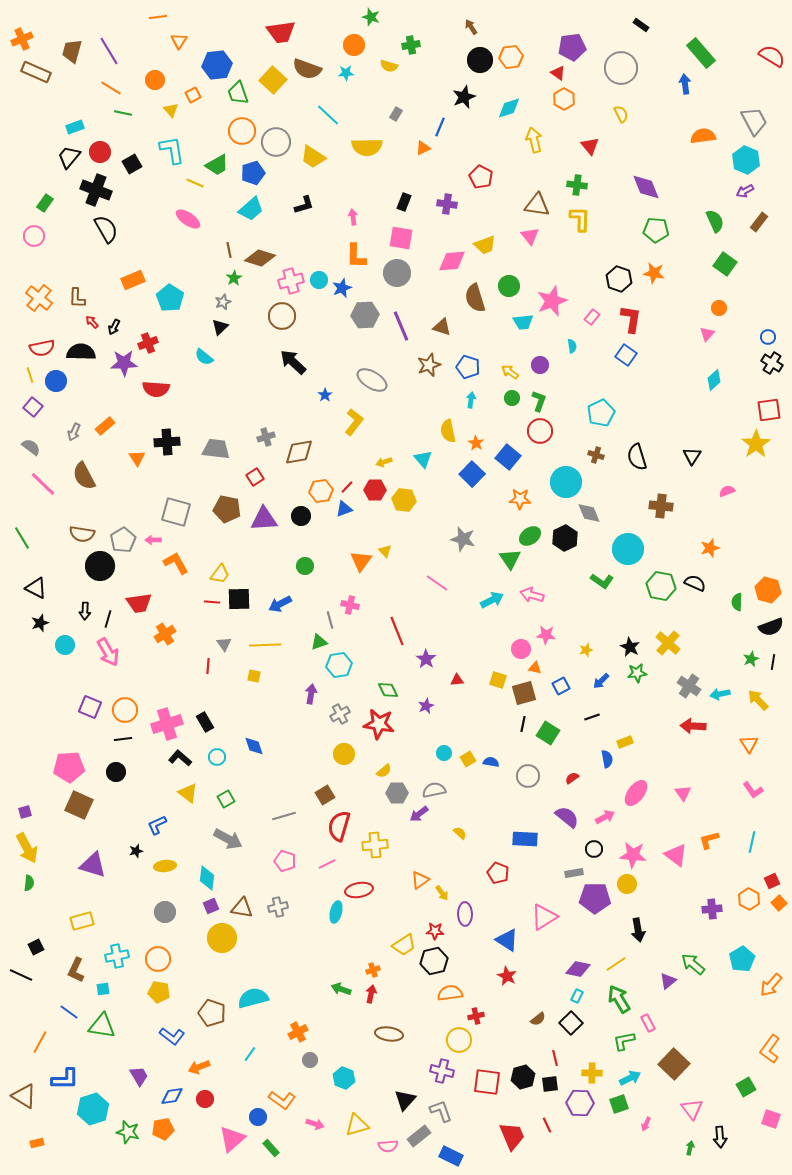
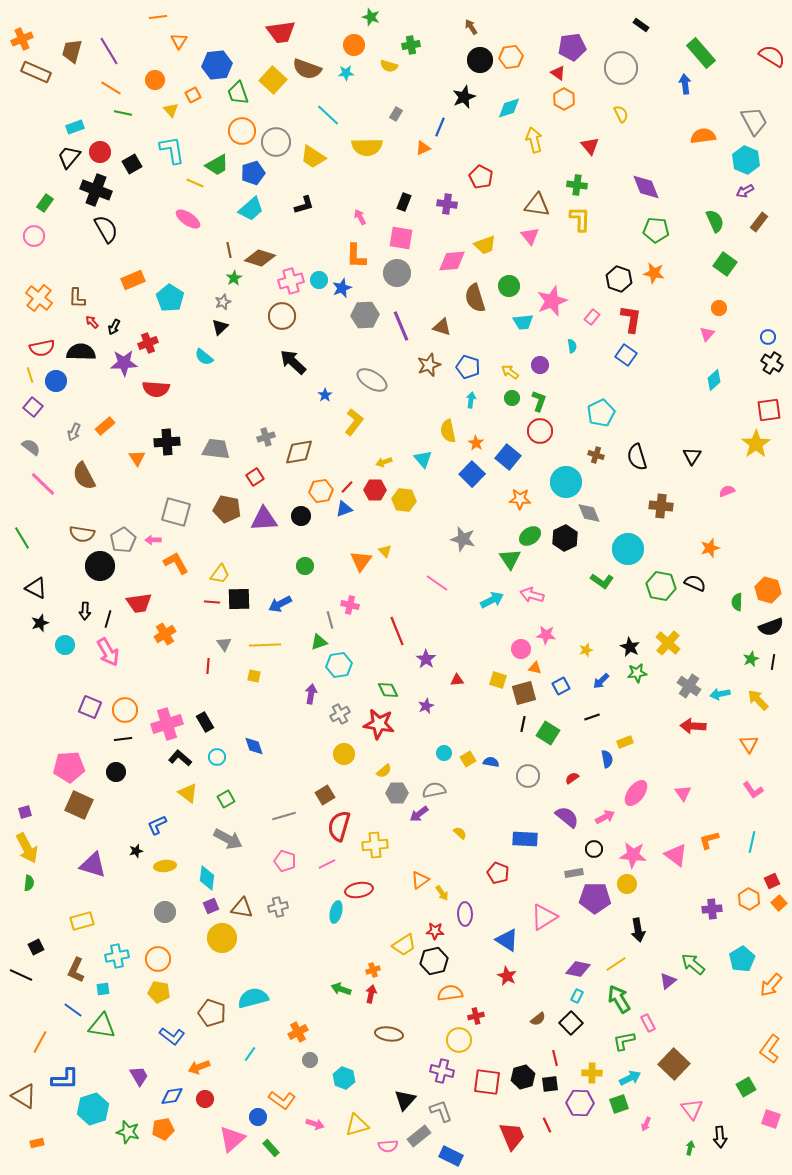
pink arrow at (353, 217): moved 7 px right; rotated 21 degrees counterclockwise
blue line at (69, 1012): moved 4 px right, 2 px up
